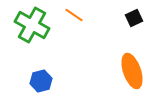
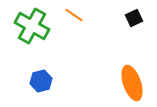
green cross: moved 1 px down
orange ellipse: moved 12 px down
